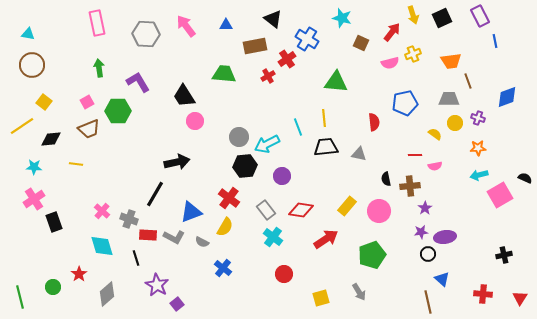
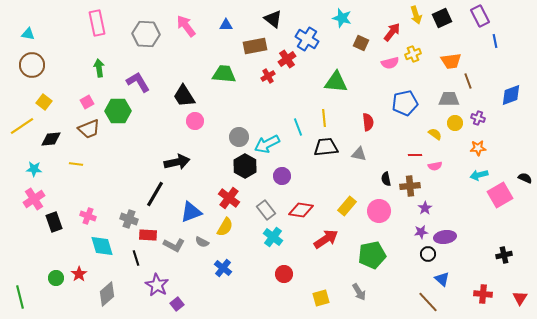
yellow arrow at (413, 15): moved 3 px right
blue diamond at (507, 97): moved 4 px right, 2 px up
red semicircle at (374, 122): moved 6 px left
black hexagon at (245, 166): rotated 25 degrees counterclockwise
cyan star at (34, 167): moved 2 px down
pink cross at (102, 211): moved 14 px left, 5 px down; rotated 21 degrees counterclockwise
gray L-shape at (174, 237): moved 8 px down
green pentagon at (372, 255): rotated 8 degrees clockwise
green circle at (53, 287): moved 3 px right, 9 px up
brown line at (428, 302): rotated 30 degrees counterclockwise
